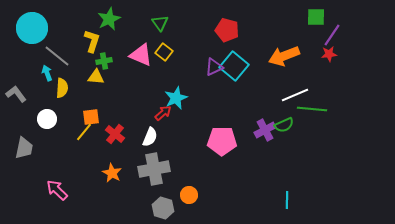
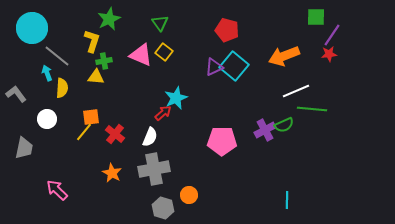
white line: moved 1 px right, 4 px up
